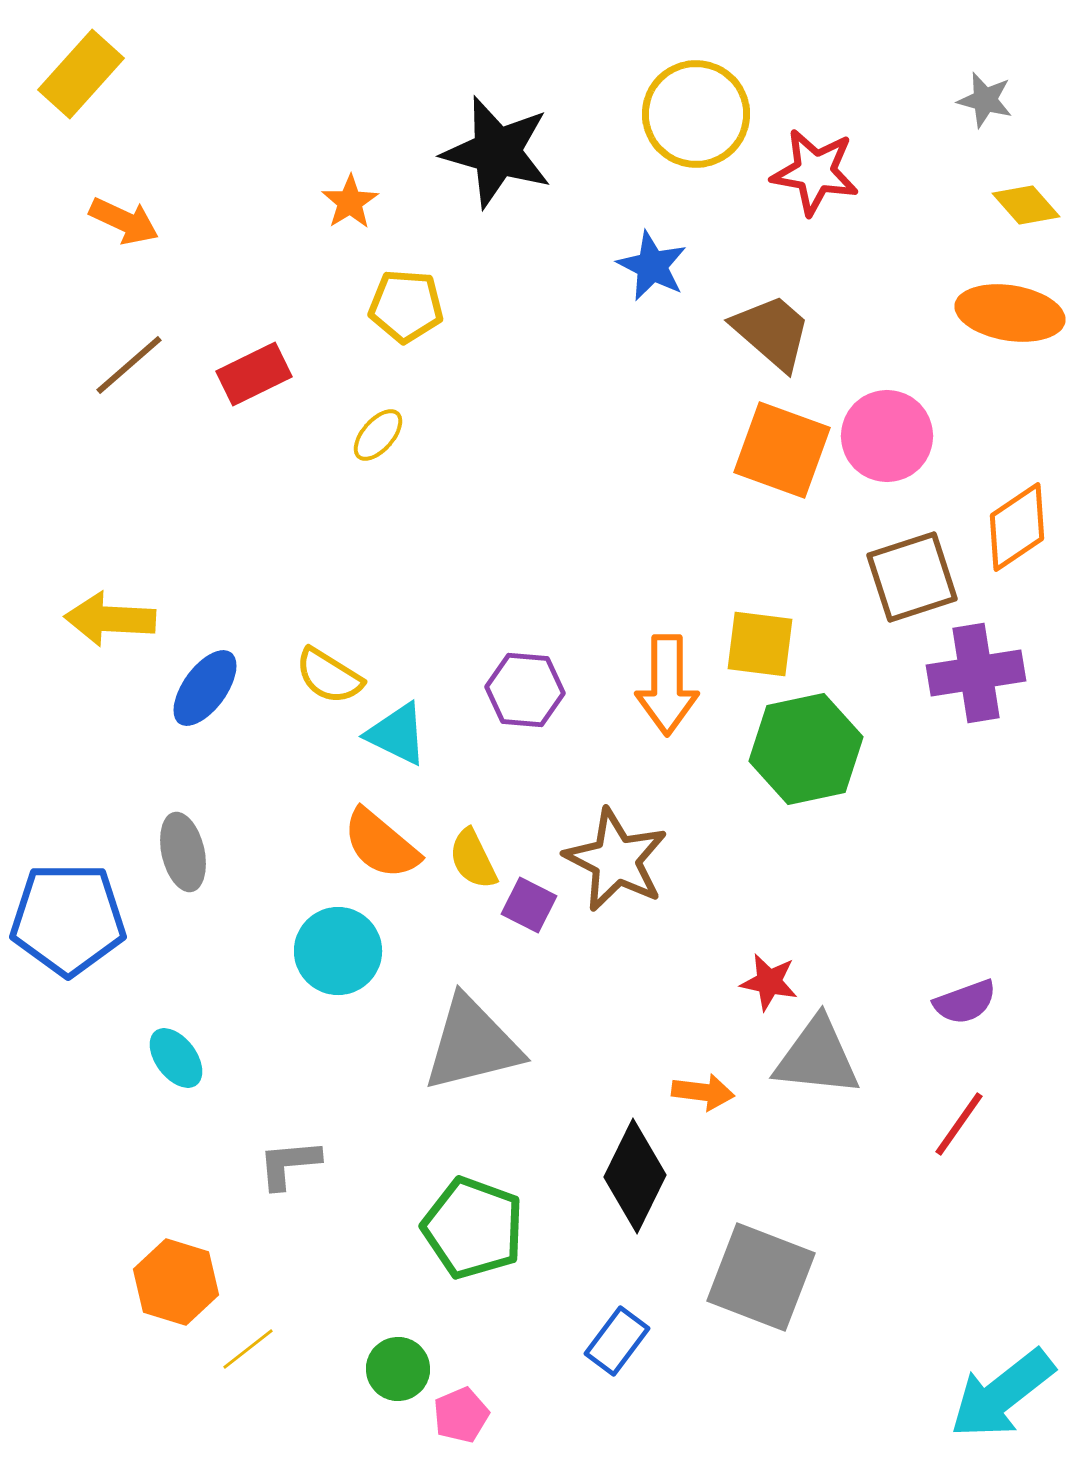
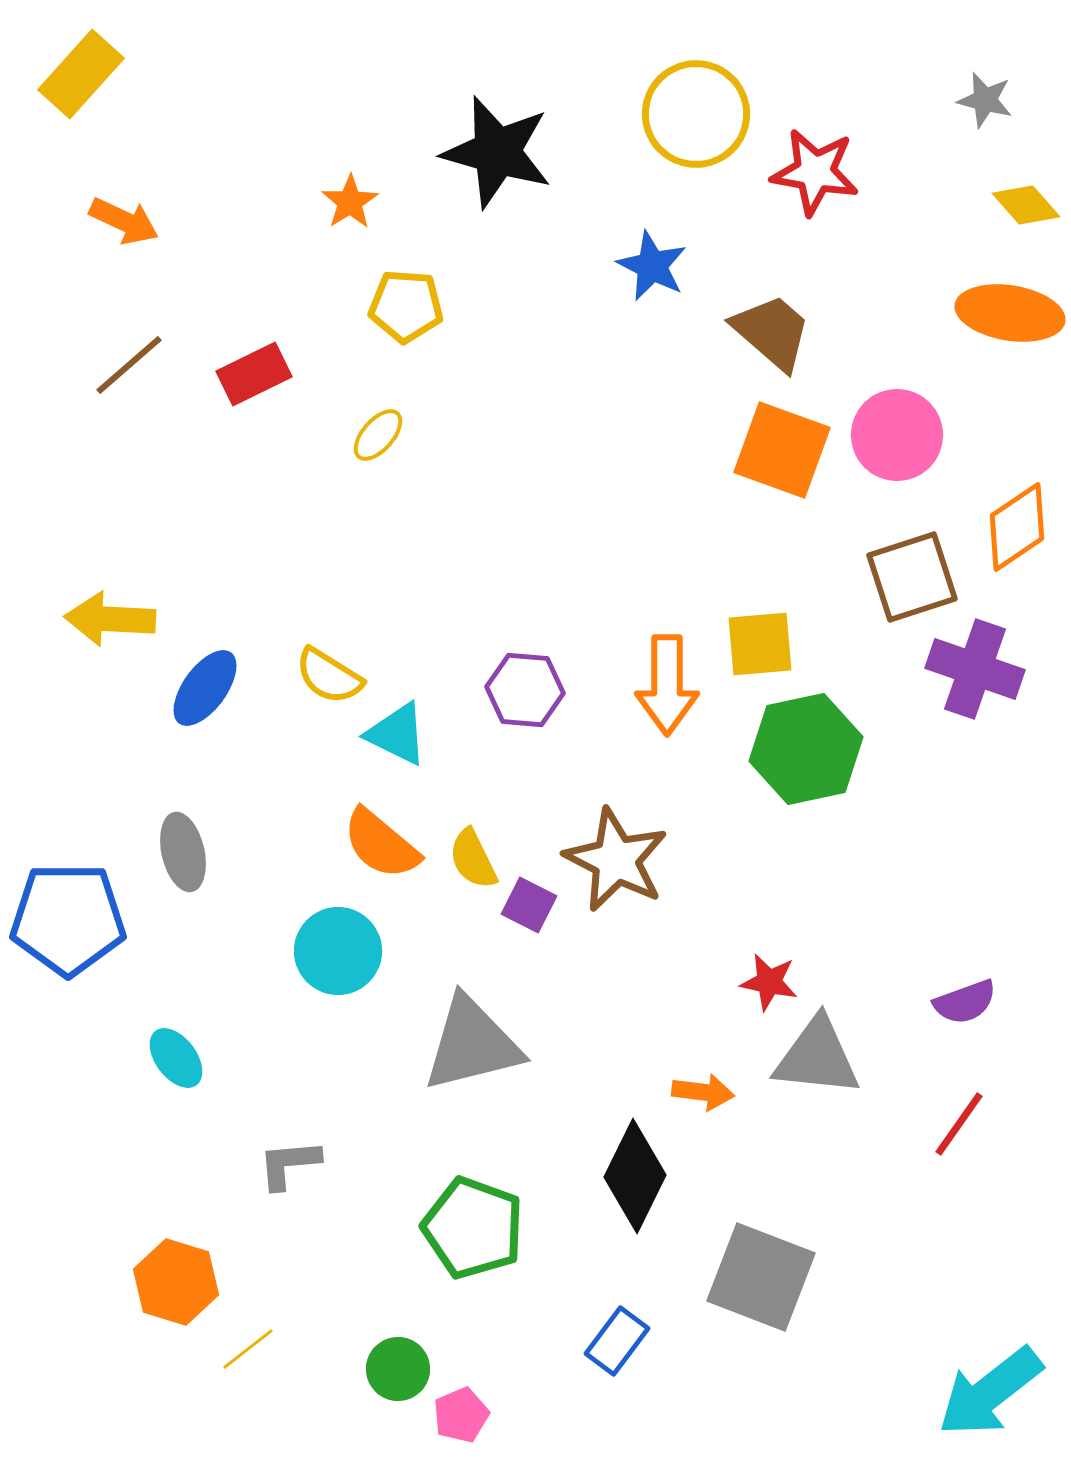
pink circle at (887, 436): moved 10 px right, 1 px up
yellow square at (760, 644): rotated 12 degrees counterclockwise
purple cross at (976, 673): moved 1 px left, 4 px up; rotated 28 degrees clockwise
cyan arrow at (1002, 1394): moved 12 px left, 2 px up
